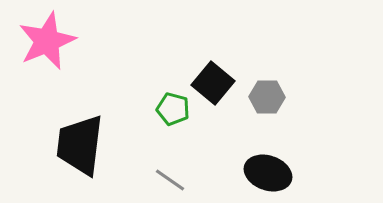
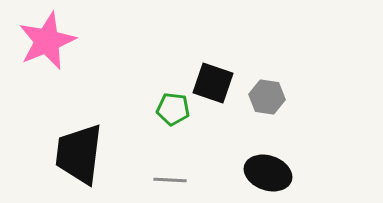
black square: rotated 21 degrees counterclockwise
gray hexagon: rotated 8 degrees clockwise
green pentagon: rotated 8 degrees counterclockwise
black trapezoid: moved 1 px left, 9 px down
gray line: rotated 32 degrees counterclockwise
